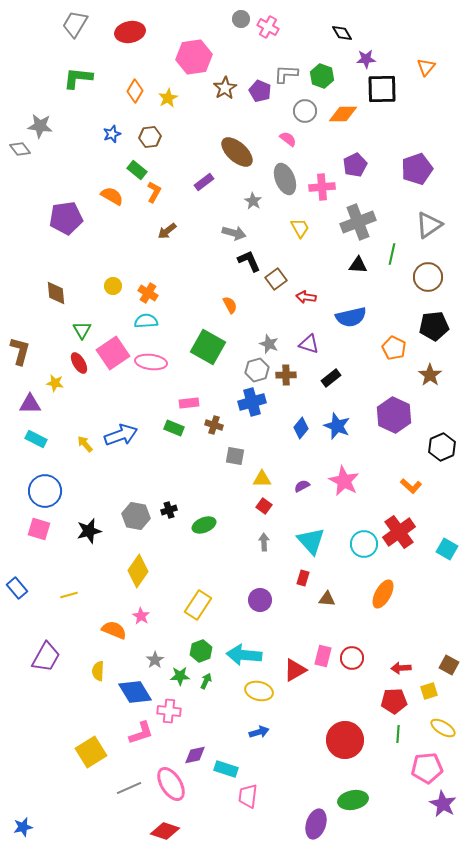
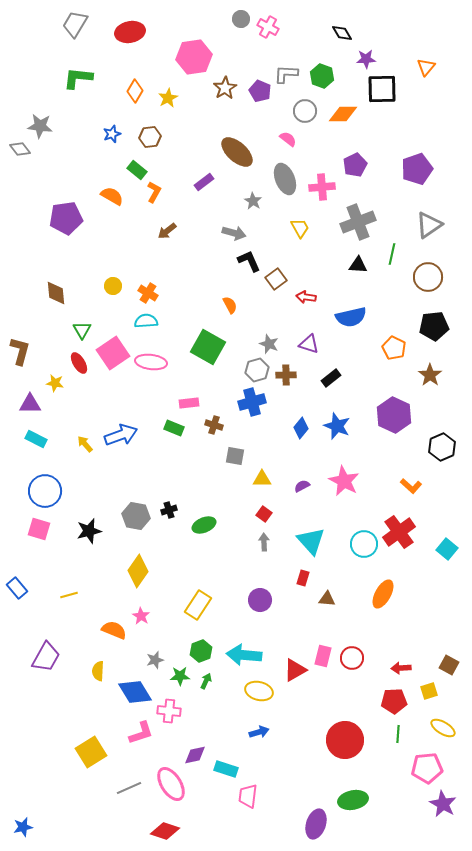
red square at (264, 506): moved 8 px down
cyan square at (447, 549): rotated 10 degrees clockwise
gray star at (155, 660): rotated 18 degrees clockwise
